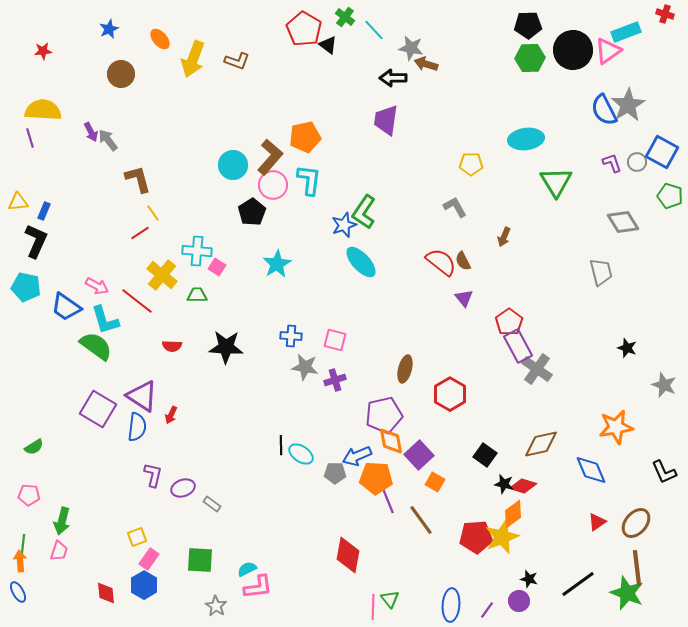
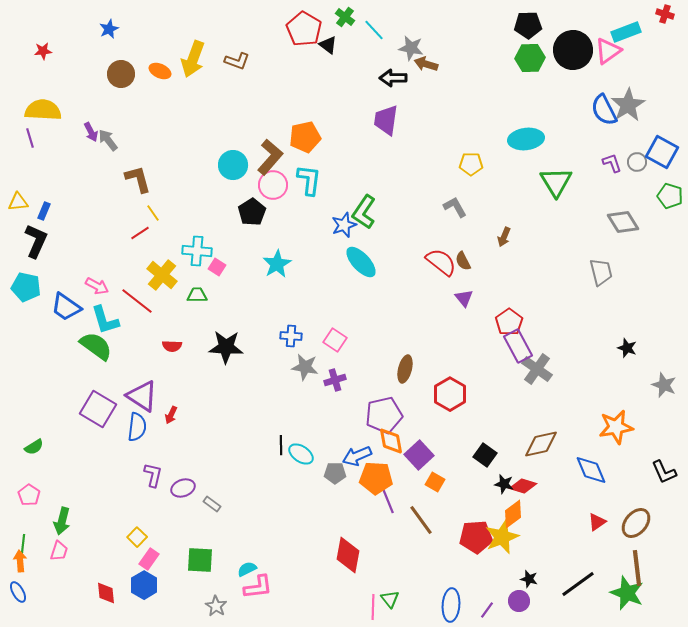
orange ellipse at (160, 39): moved 32 px down; rotated 25 degrees counterclockwise
pink square at (335, 340): rotated 20 degrees clockwise
pink pentagon at (29, 495): rotated 30 degrees clockwise
yellow square at (137, 537): rotated 24 degrees counterclockwise
